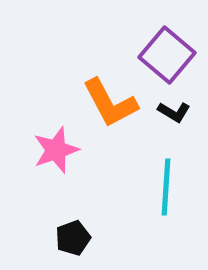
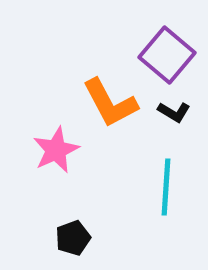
pink star: rotated 6 degrees counterclockwise
